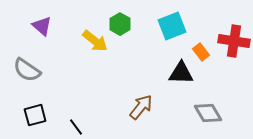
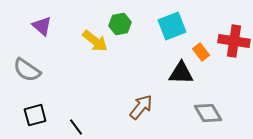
green hexagon: rotated 20 degrees clockwise
